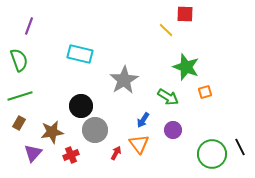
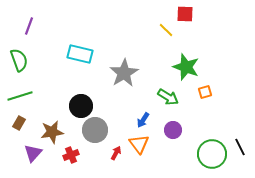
gray star: moved 7 px up
